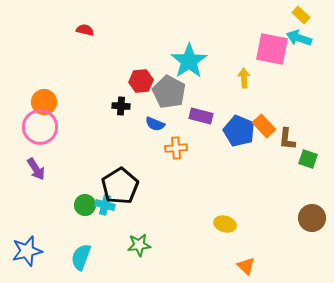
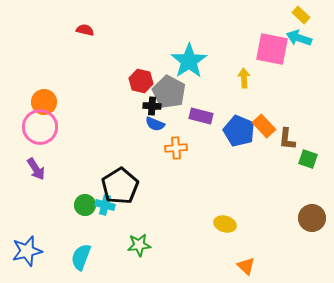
red hexagon: rotated 20 degrees clockwise
black cross: moved 31 px right
